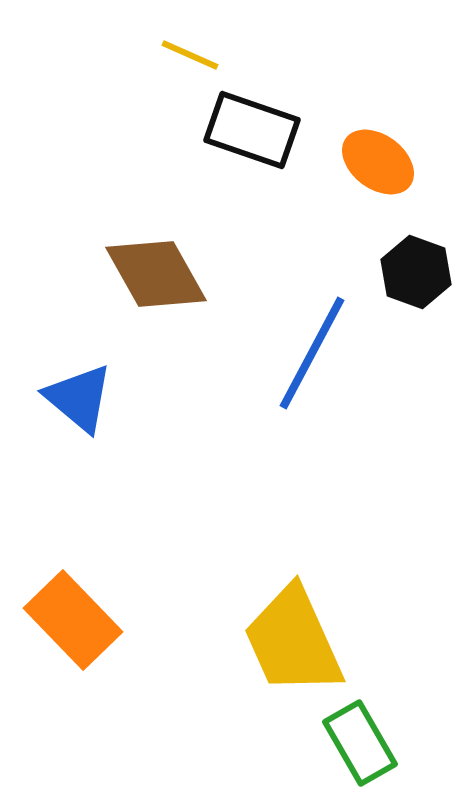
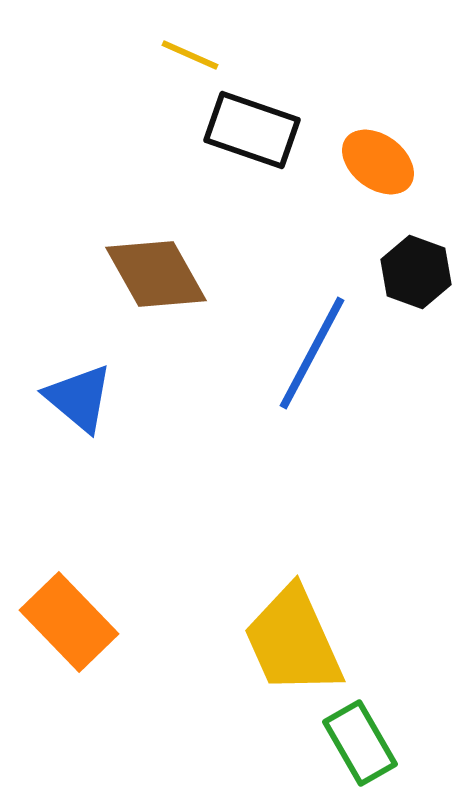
orange rectangle: moved 4 px left, 2 px down
